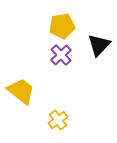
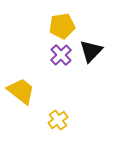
black triangle: moved 8 px left, 6 px down
